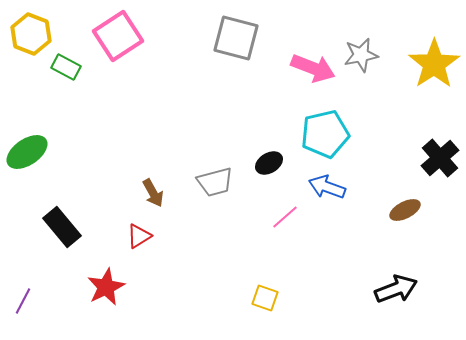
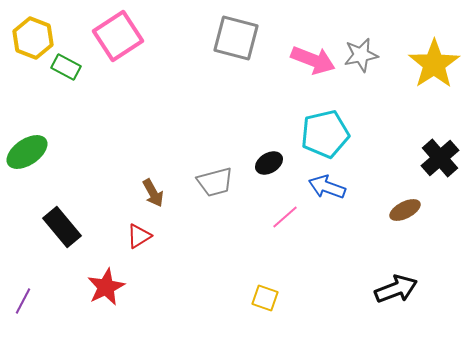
yellow hexagon: moved 2 px right, 4 px down
pink arrow: moved 8 px up
